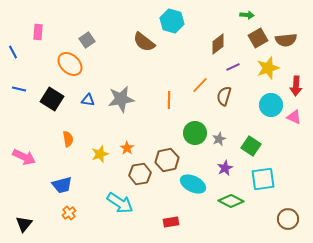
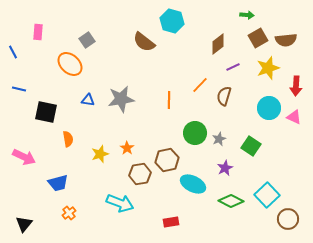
black square at (52, 99): moved 6 px left, 13 px down; rotated 20 degrees counterclockwise
cyan circle at (271, 105): moved 2 px left, 3 px down
cyan square at (263, 179): moved 4 px right, 16 px down; rotated 35 degrees counterclockwise
blue trapezoid at (62, 185): moved 4 px left, 2 px up
cyan arrow at (120, 203): rotated 12 degrees counterclockwise
